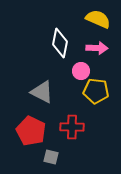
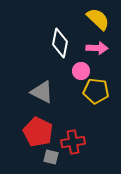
yellow semicircle: rotated 20 degrees clockwise
red cross: moved 1 px right, 15 px down; rotated 10 degrees counterclockwise
red pentagon: moved 7 px right, 1 px down
